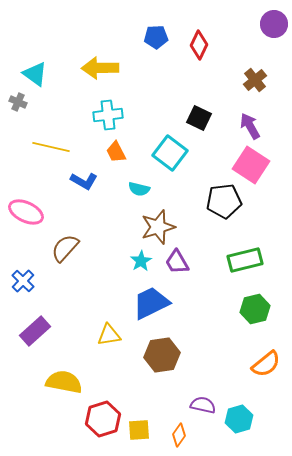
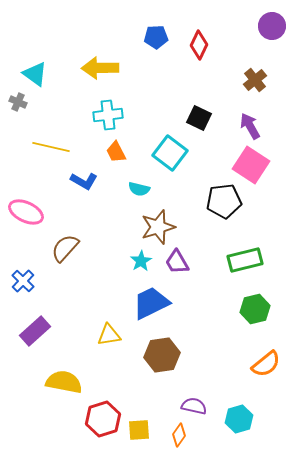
purple circle: moved 2 px left, 2 px down
purple semicircle: moved 9 px left, 1 px down
